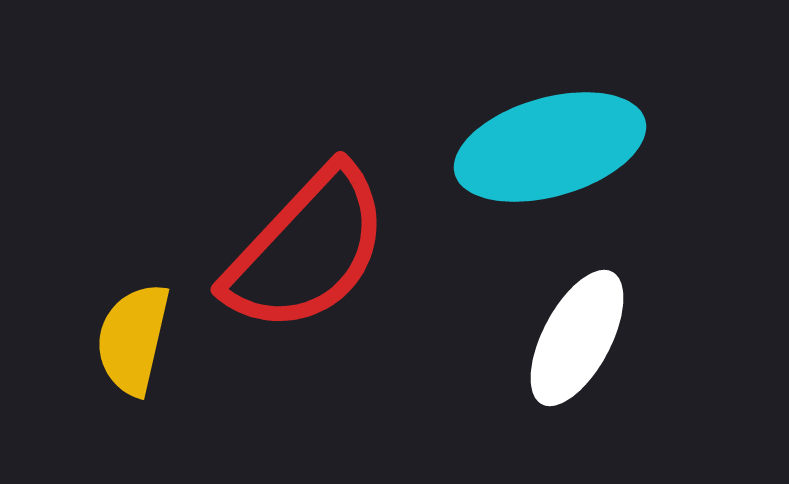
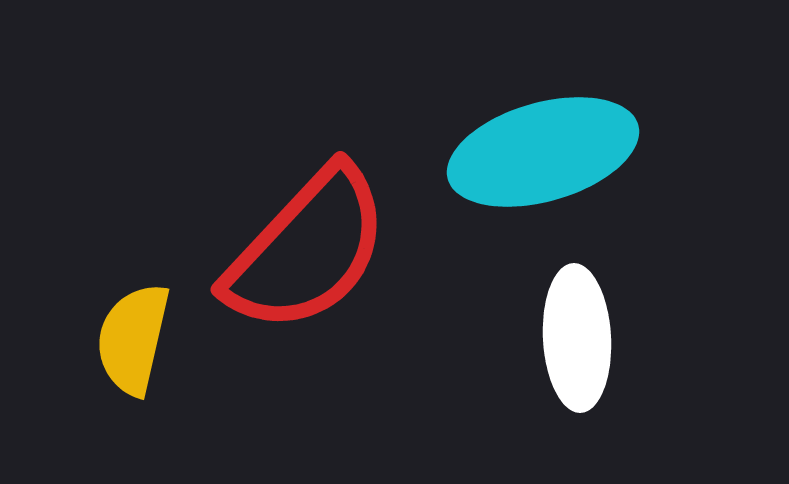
cyan ellipse: moved 7 px left, 5 px down
white ellipse: rotated 31 degrees counterclockwise
